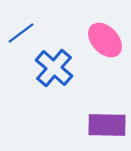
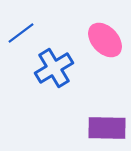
blue cross: rotated 18 degrees clockwise
purple rectangle: moved 3 px down
